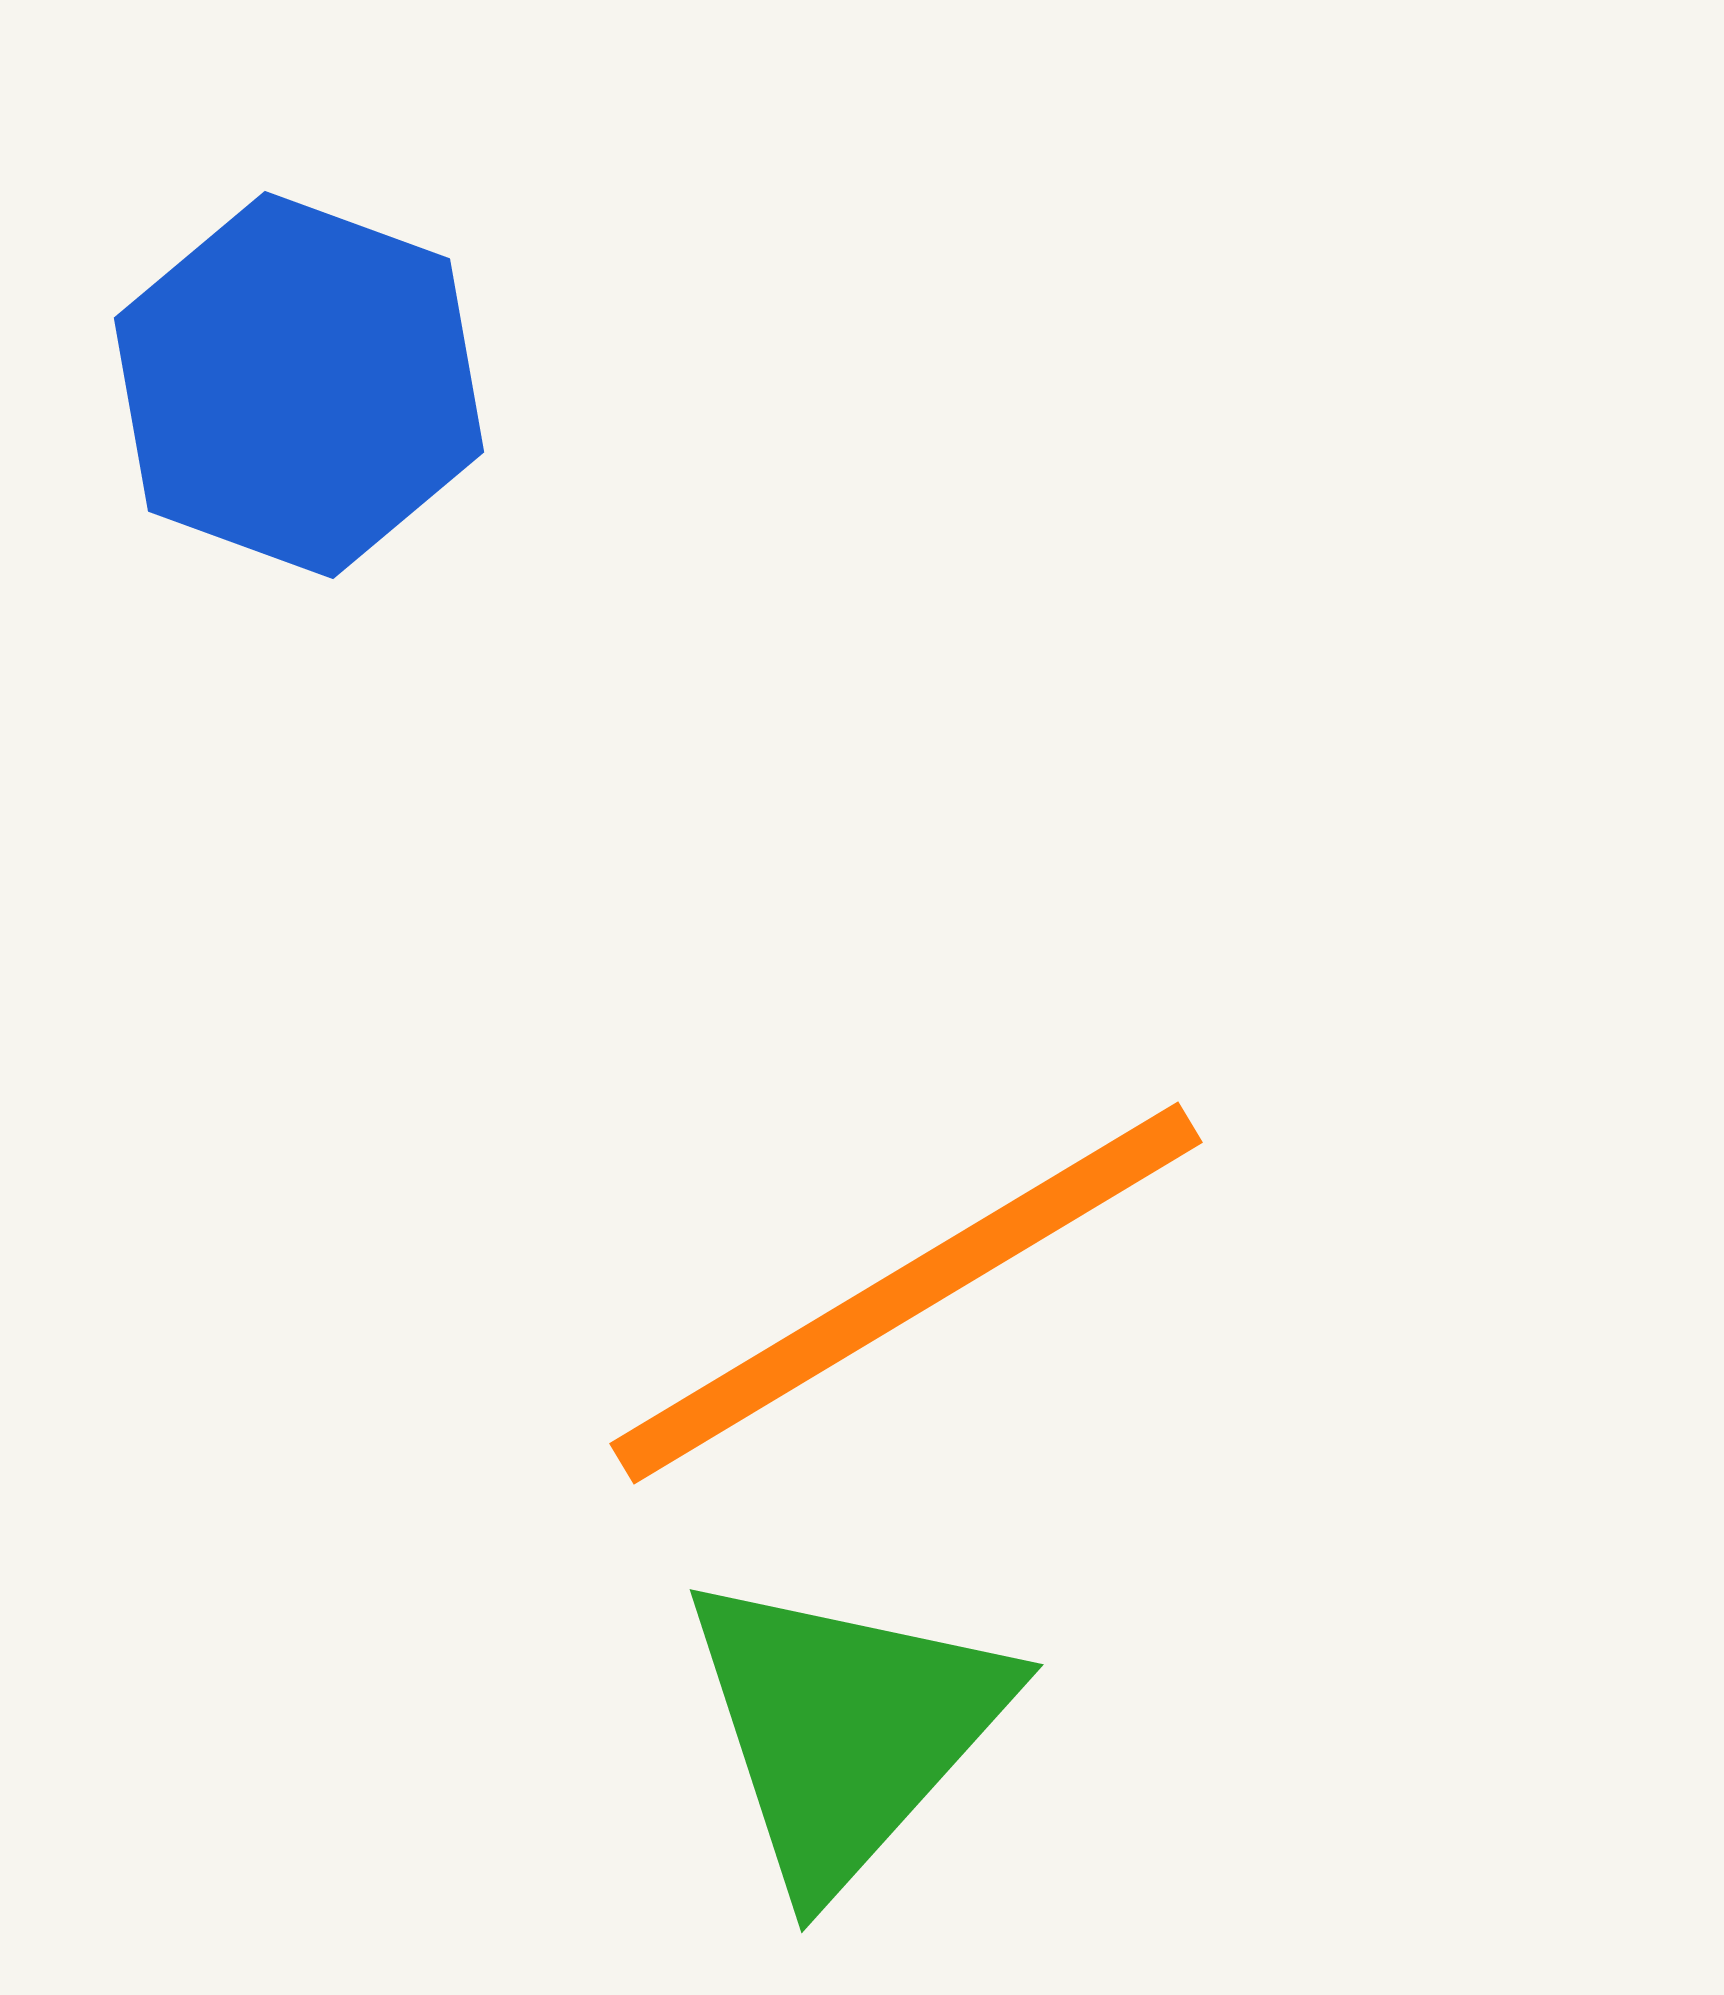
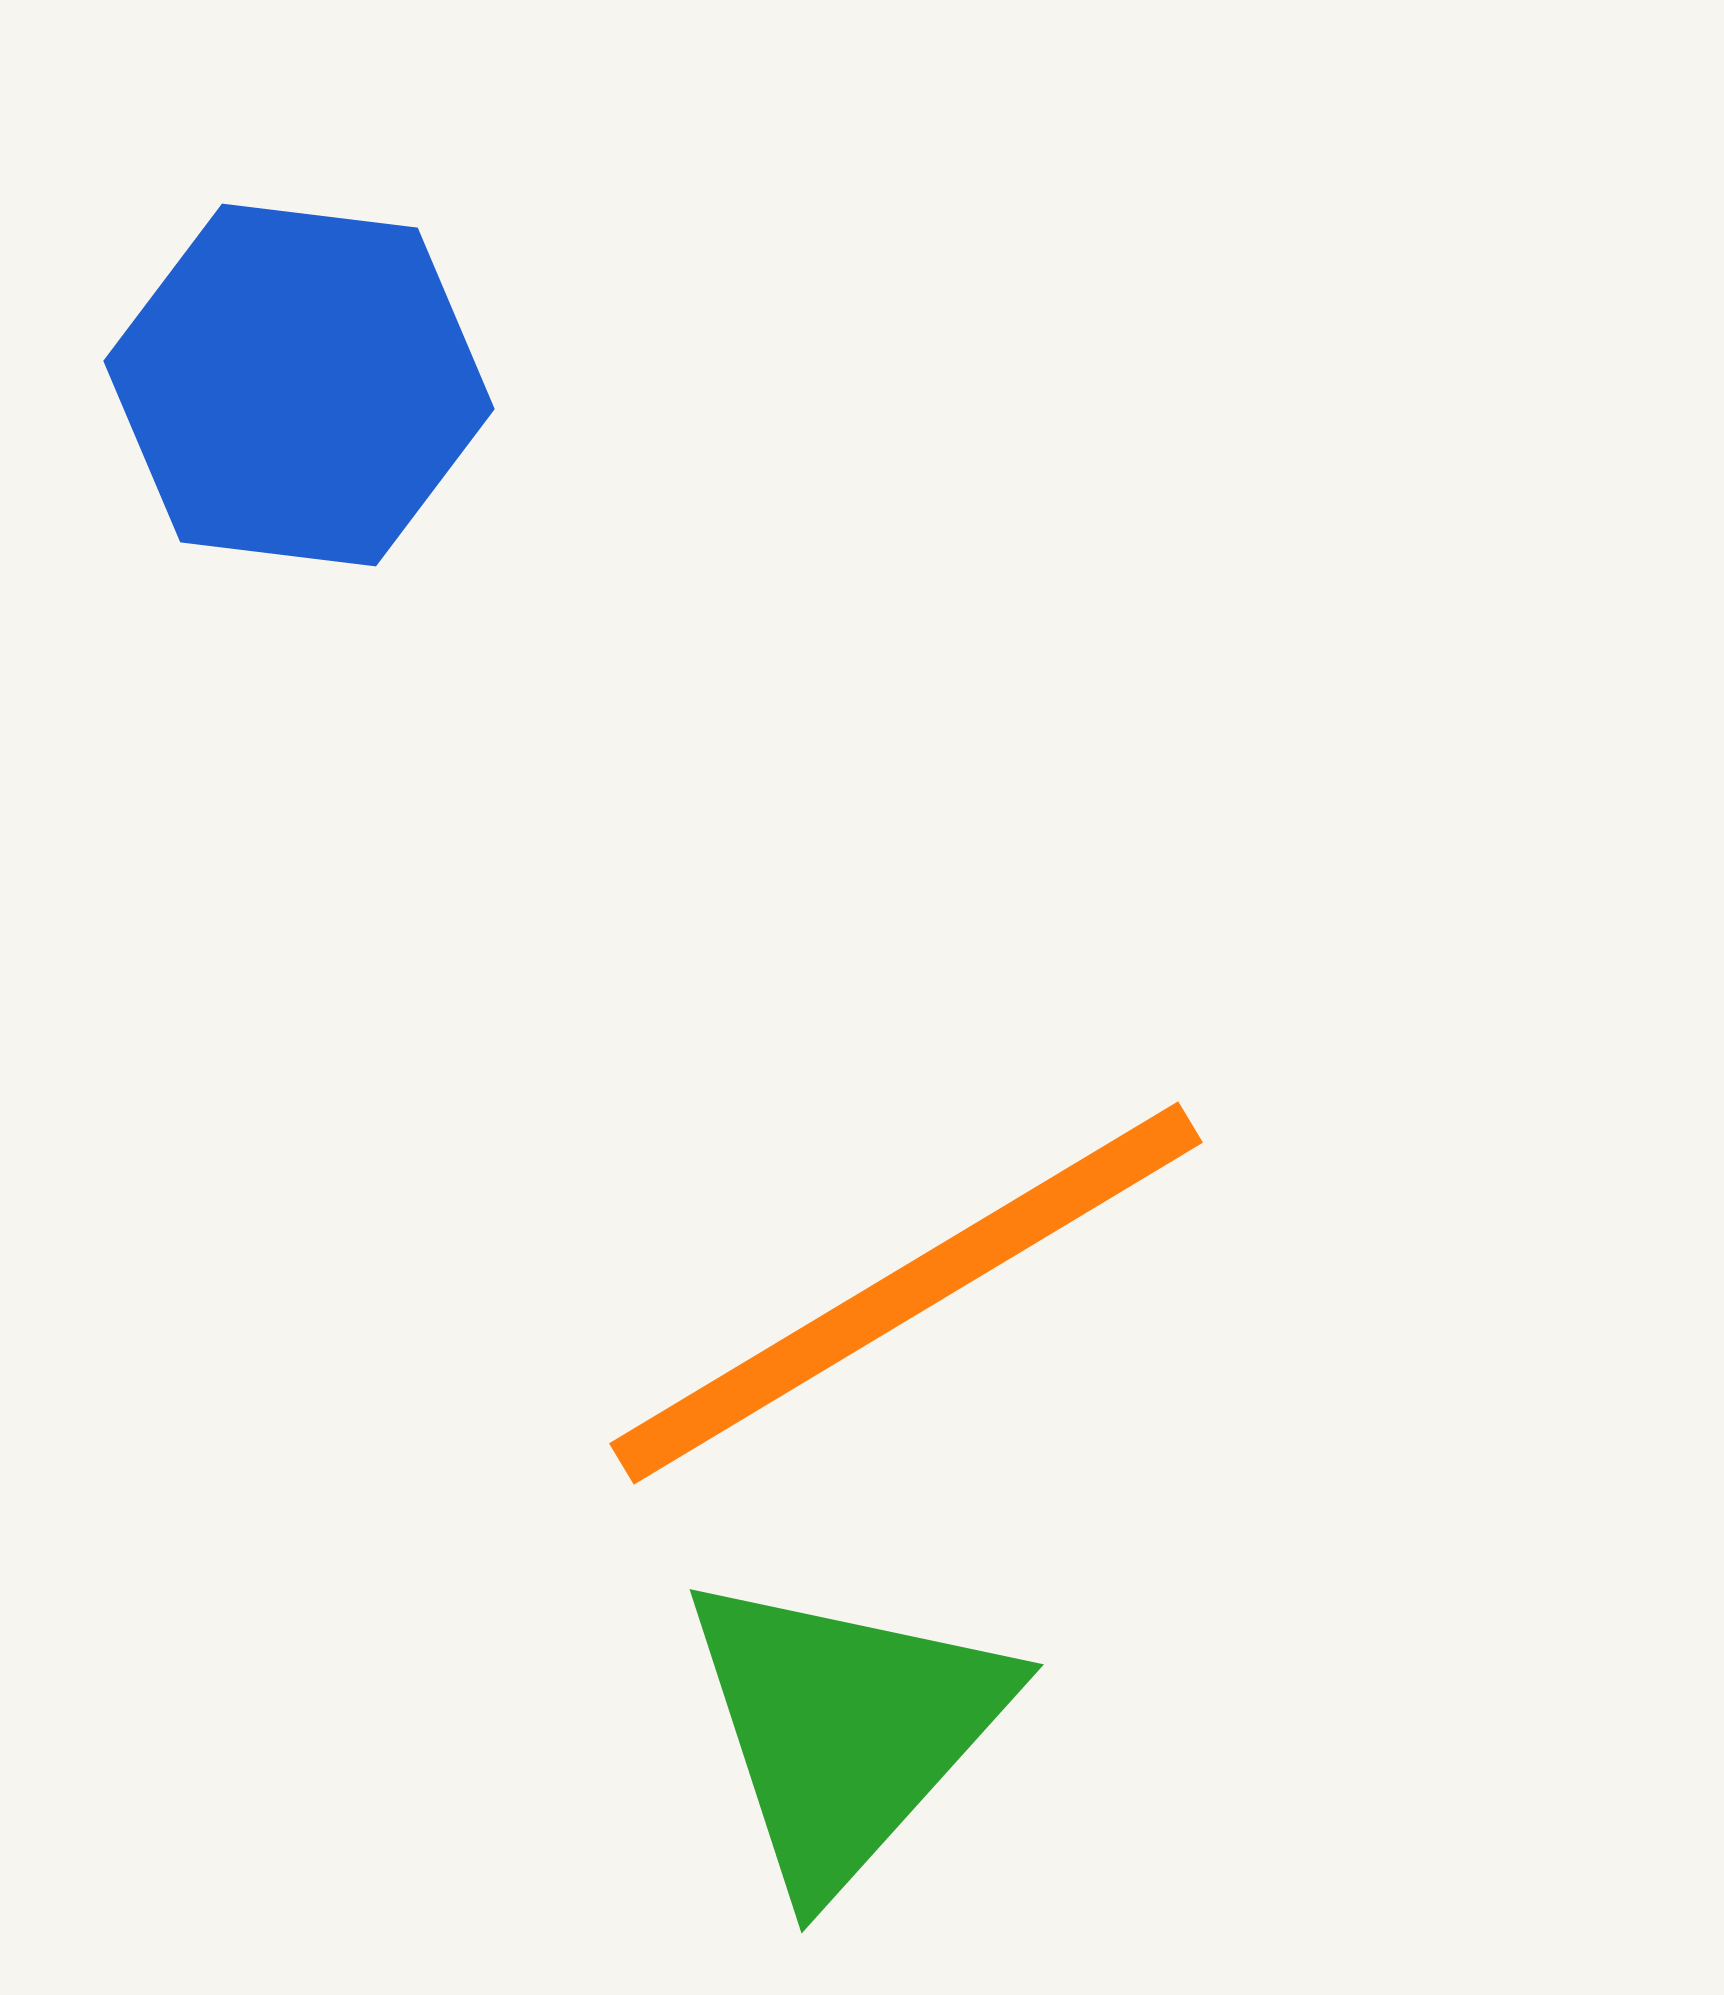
blue hexagon: rotated 13 degrees counterclockwise
